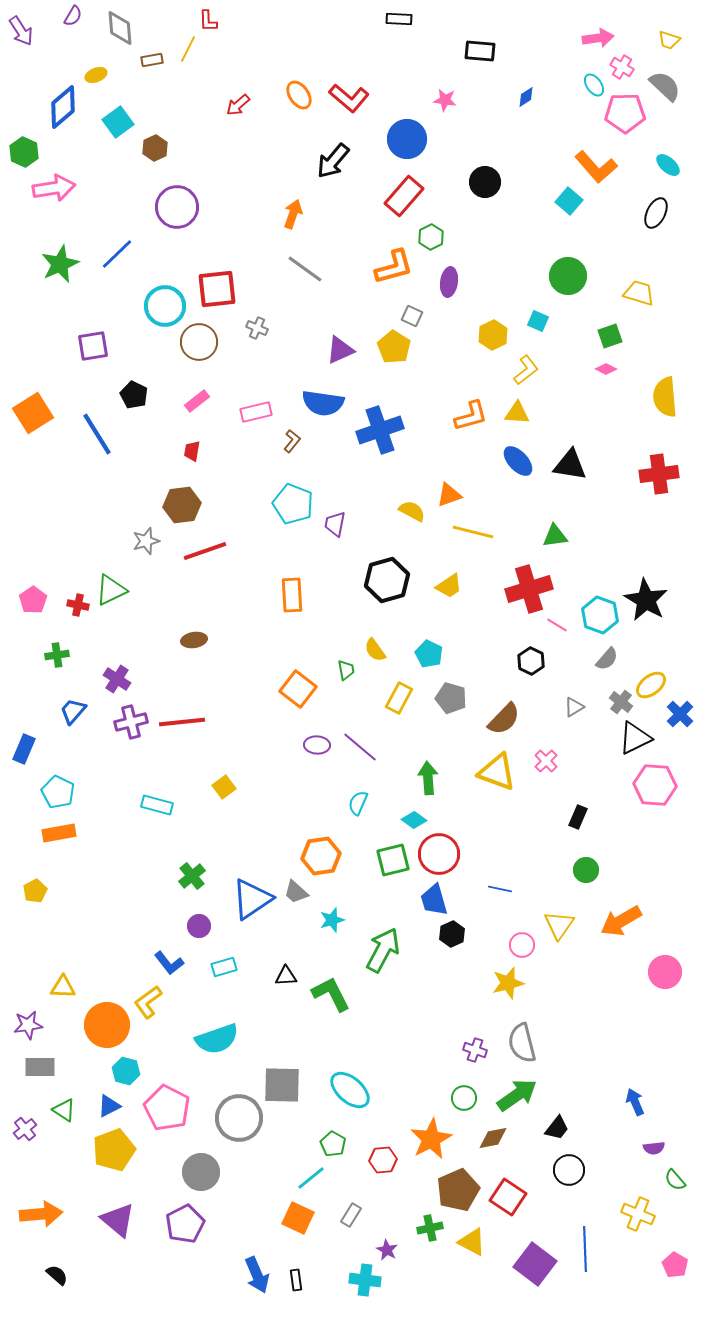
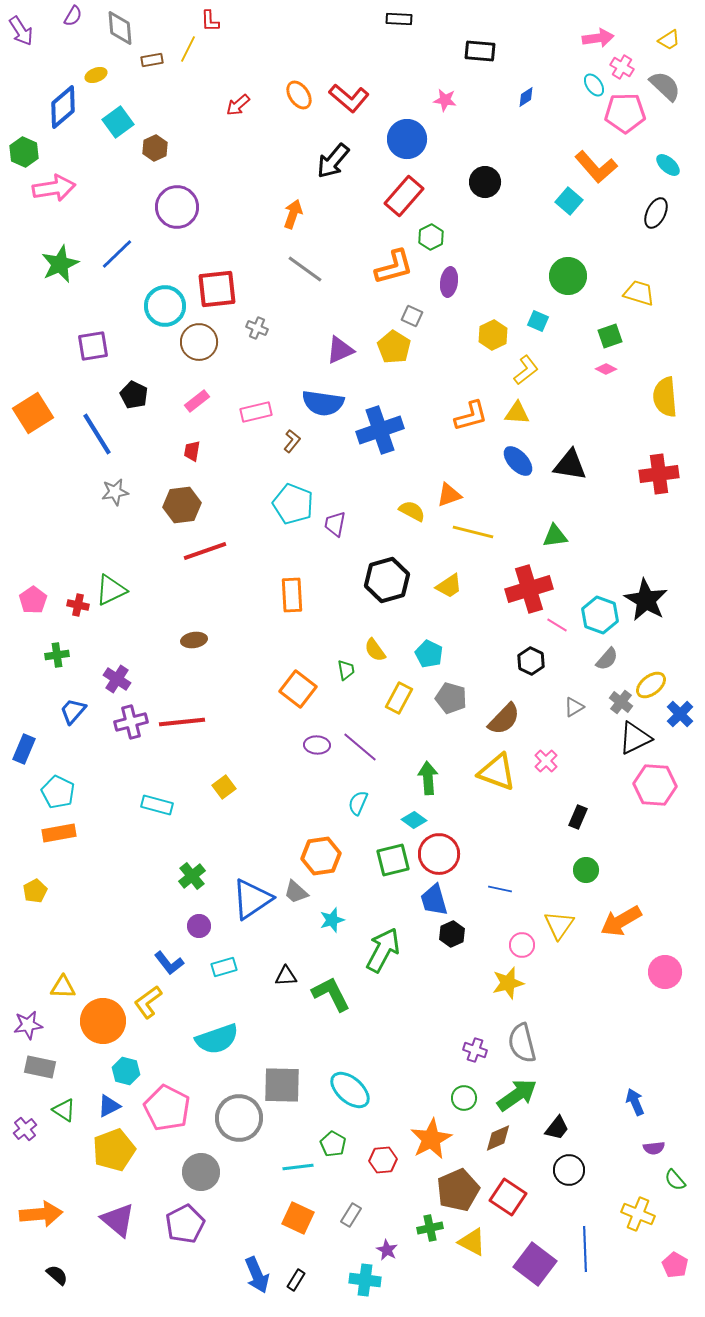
red L-shape at (208, 21): moved 2 px right
yellow trapezoid at (669, 40): rotated 50 degrees counterclockwise
gray star at (146, 541): moved 31 px left, 49 px up; rotated 8 degrees clockwise
orange circle at (107, 1025): moved 4 px left, 4 px up
gray rectangle at (40, 1067): rotated 12 degrees clockwise
brown diamond at (493, 1138): moved 5 px right; rotated 12 degrees counterclockwise
cyan line at (311, 1178): moved 13 px left, 11 px up; rotated 32 degrees clockwise
black rectangle at (296, 1280): rotated 40 degrees clockwise
